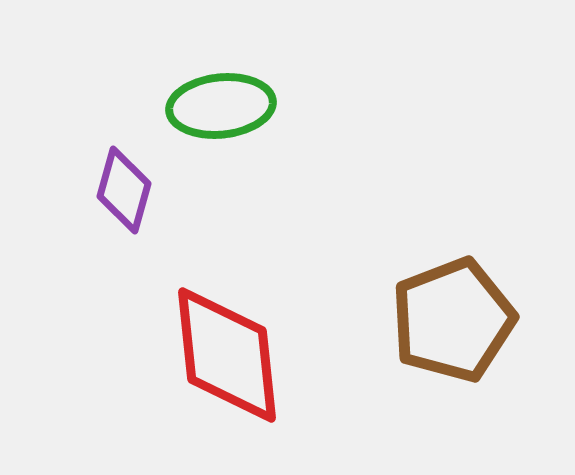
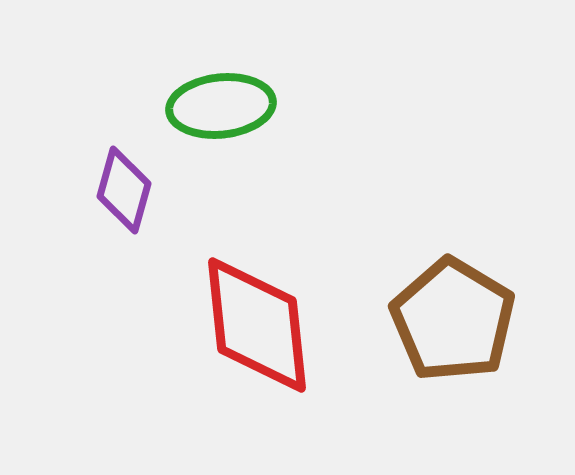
brown pentagon: rotated 20 degrees counterclockwise
red diamond: moved 30 px right, 30 px up
